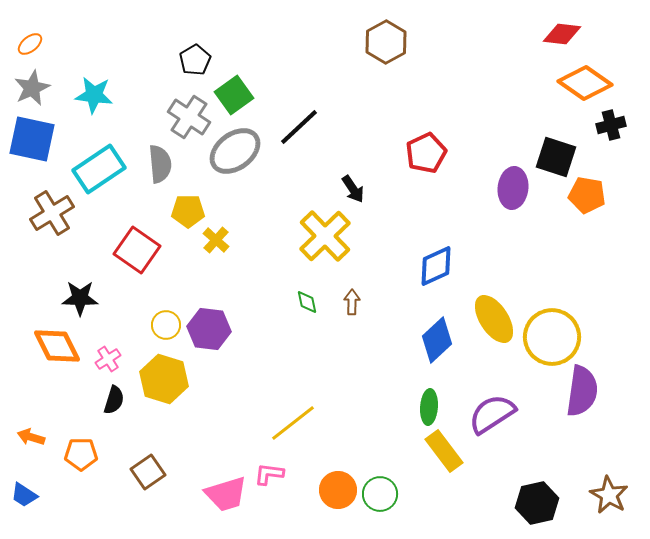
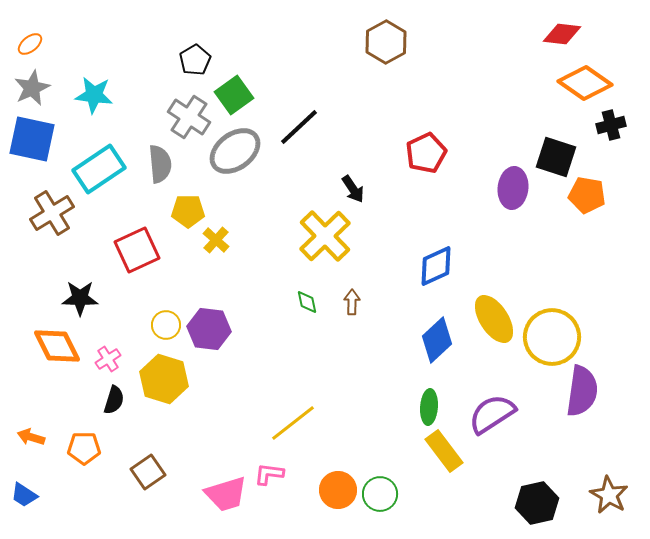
red square at (137, 250): rotated 30 degrees clockwise
orange pentagon at (81, 454): moved 3 px right, 6 px up
